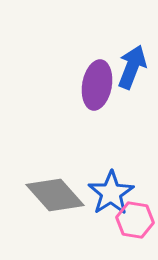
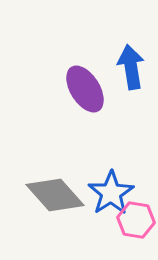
blue arrow: moved 1 px left; rotated 30 degrees counterclockwise
purple ellipse: moved 12 px left, 4 px down; rotated 42 degrees counterclockwise
pink hexagon: moved 1 px right
